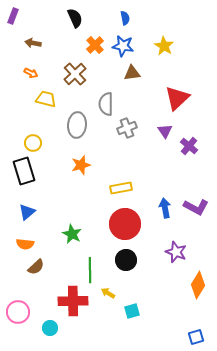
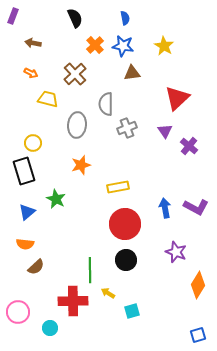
yellow trapezoid: moved 2 px right
yellow rectangle: moved 3 px left, 1 px up
green star: moved 16 px left, 35 px up
blue square: moved 2 px right, 2 px up
